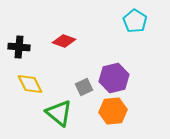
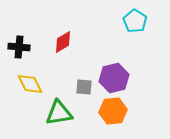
red diamond: moved 1 px left, 1 px down; rotated 50 degrees counterclockwise
gray square: rotated 30 degrees clockwise
green triangle: rotated 48 degrees counterclockwise
